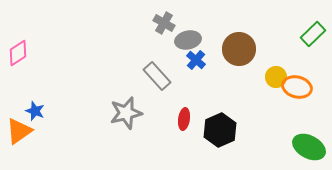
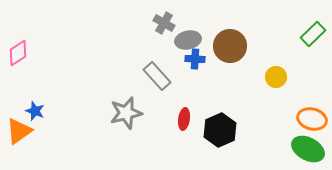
brown circle: moved 9 px left, 3 px up
blue cross: moved 1 px left, 1 px up; rotated 36 degrees counterclockwise
orange ellipse: moved 15 px right, 32 px down
green ellipse: moved 1 px left, 2 px down
